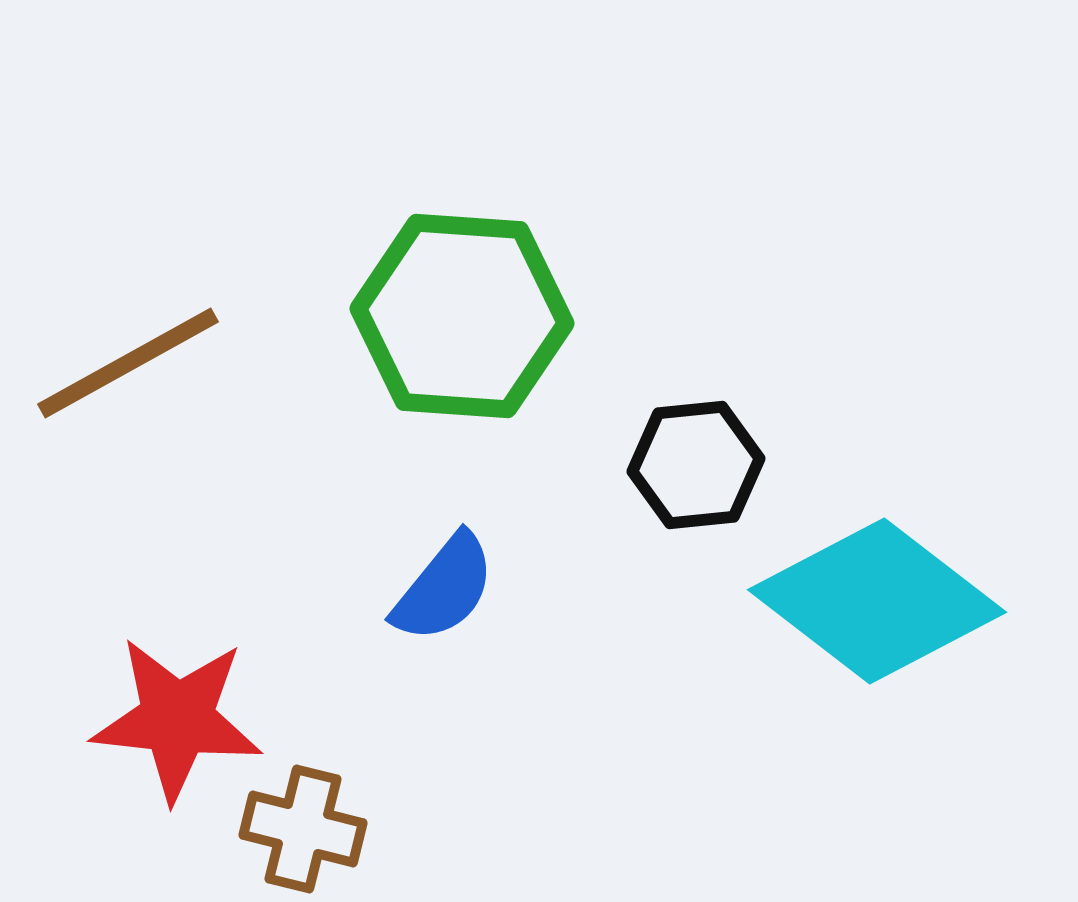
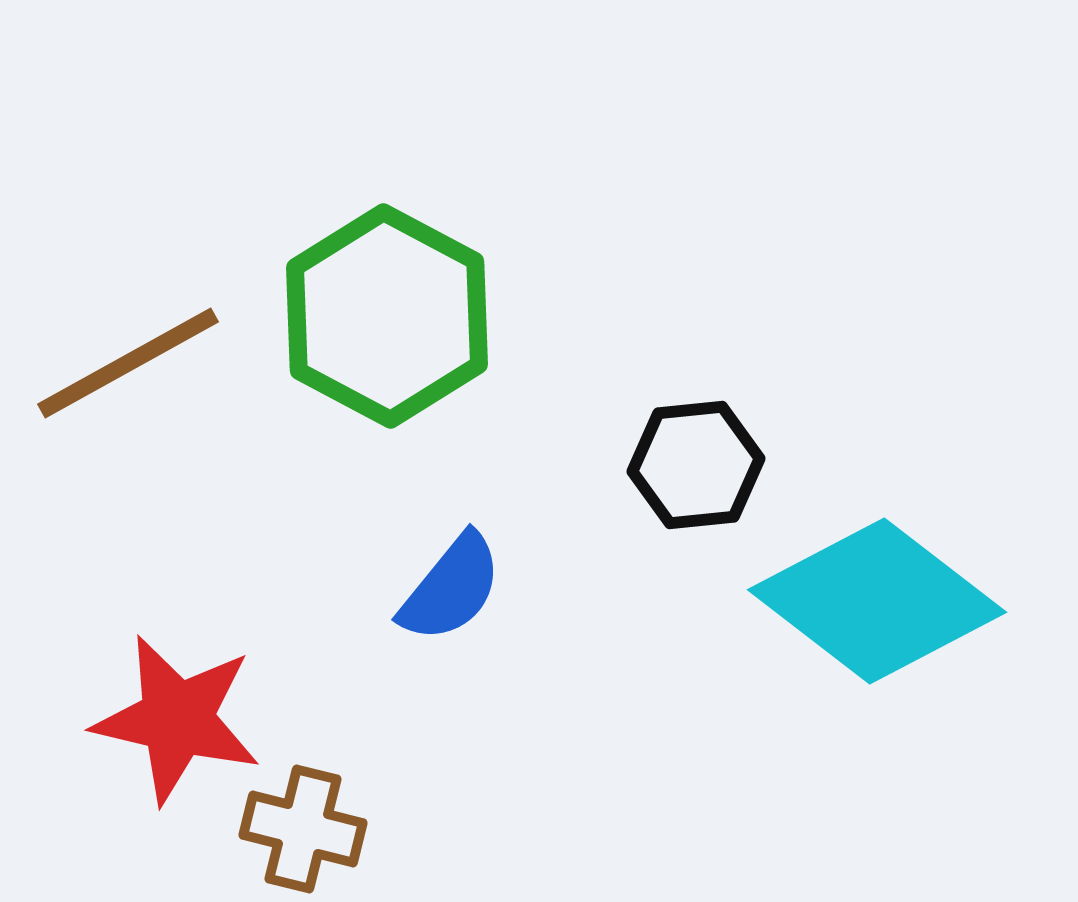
green hexagon: moved 75 px left; rotated 24 degrees clockwise
blue semicircle: moved 7 px right
red star: rotated 7 degrees clockwise
